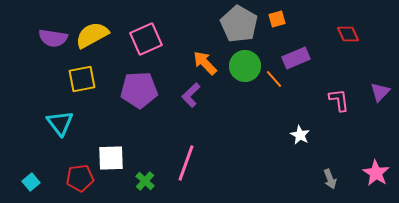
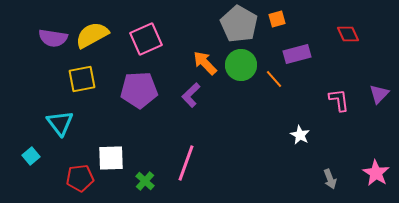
purple rectangle: moved 1 px right, 4 px up; rotated 8 degrees clockwise
green circle: moved 4 px left, 1 px up
purple triangle: moved 1 px left, 2 px down
cyan square: moved 26 px up
